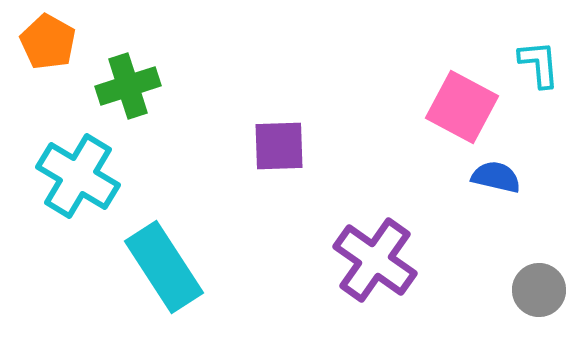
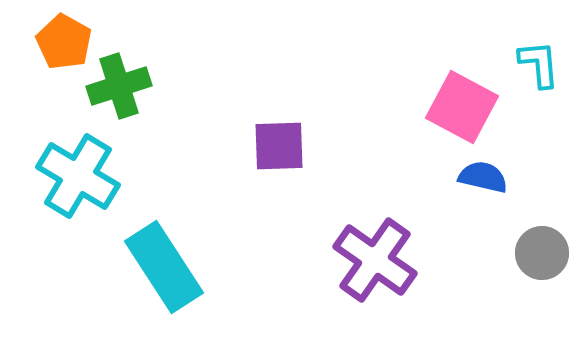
orange pentagon: moved 16 px right
green cross: moved 9 px left
blue semicircle: moved 13 px left
gray circle: moved 3 px right, 37 px up
